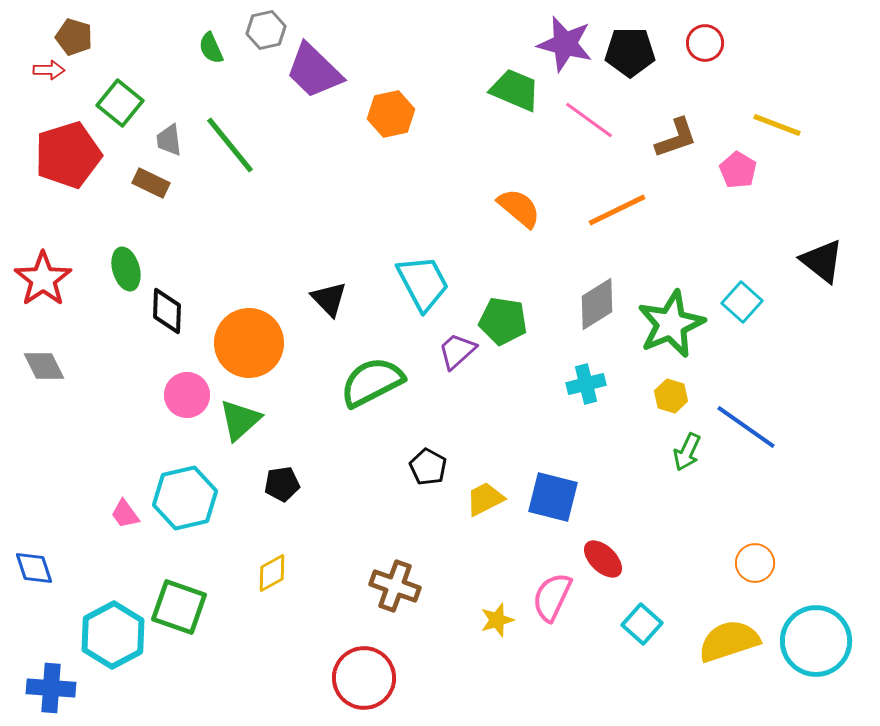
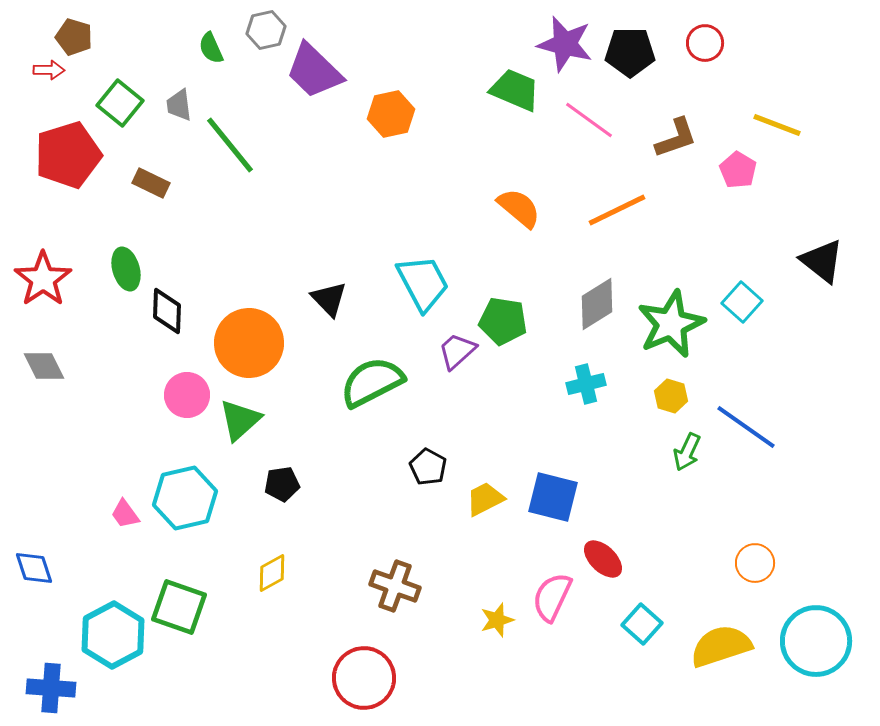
gray trapezoid at (169, 140): moved 10 px right, 35 px up
yellow semicircle at (729, 641): moved 8 px left, 5 px down
